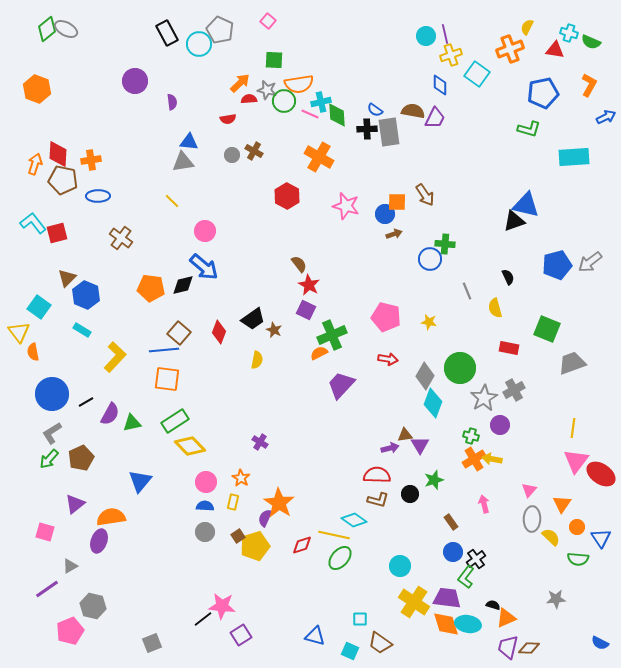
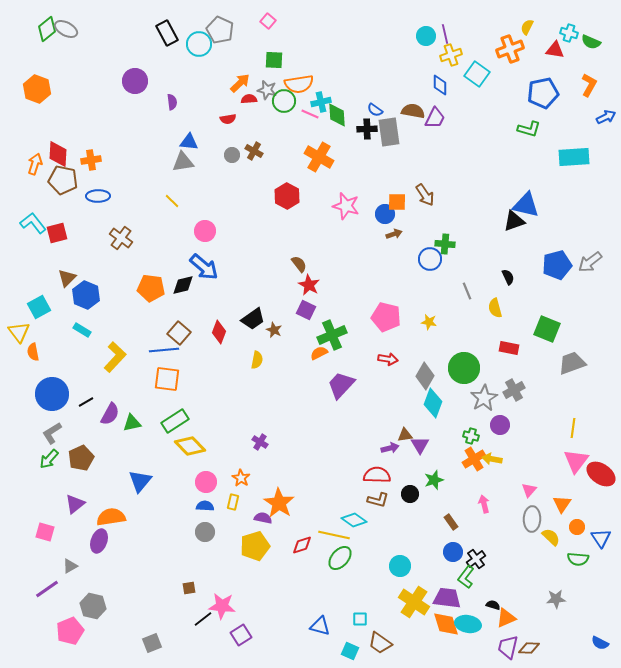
cyan square at (39, 307): rotated 25 degrees clockwise
green circle at (460, 368): moved 4 px right
purple semicircle at (265, 518): moved 2 px left; rotated 78 degrees clockwise
brown square at (238, 536): moved 49 px left, 52 px down; rotated 24 degrees clockwise
blue triangle at (315, 636): moved 5 px right, 10 px up
